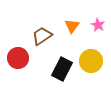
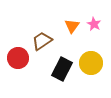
pink star: moved 4 px left, 1 px up
brown trapezoid: moved 5 px down
yellow circle: moved 2 px down
